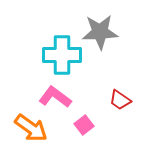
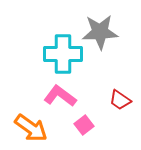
cyan cross: moved 1 px right, 1 px up
pink L-shape: moved 5 px right, 1 px up
